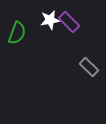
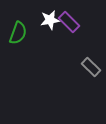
green semicircle: moved 1 px right
gray rectangle: moved 2 px right
